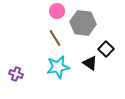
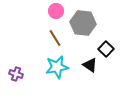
pink circle: moved 1 px left
black triangle: moved 2 px down
cyan star: moved 1 px left
